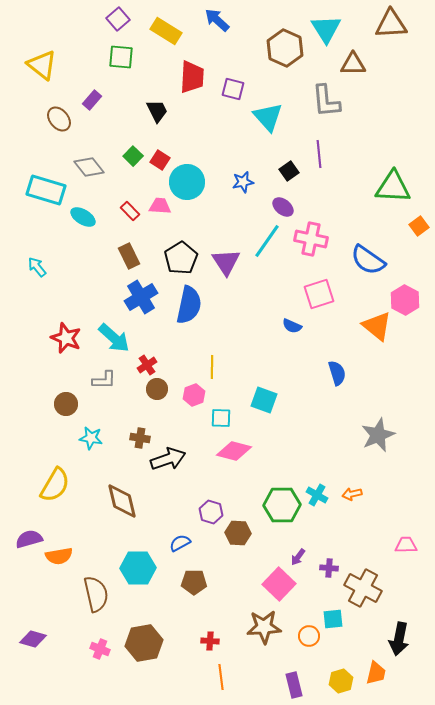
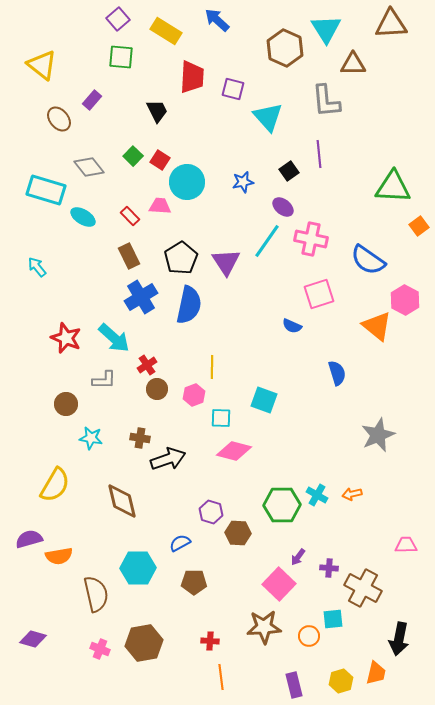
red rectangle at (130, 211): moved 5 px down
